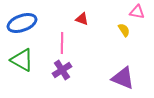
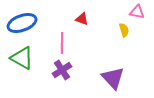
yellow semicircle: rotated 16 degrees clockwise
green triangle: moved 2 px up
purple triangle: moved 10 px left; rotated 25 degrees clockwise
